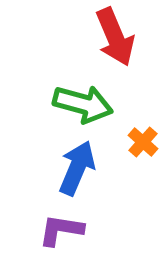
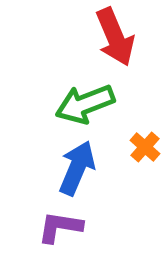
green arrow: moved 2 px right; rotated 144 degrees clockwise
orange cross: moved 2 px right, 5 px down
purple L-shape: moved 1 px left, 3 px up
